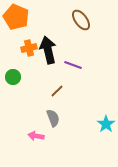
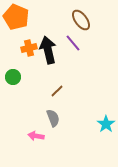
purple line: moved 22 px up; rotated 30 degrees clockwise
